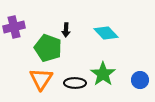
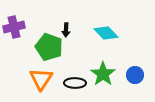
green pentagon: moved 1 px right, 1 px up
blue circle: moved 5 px left, 5 px up
